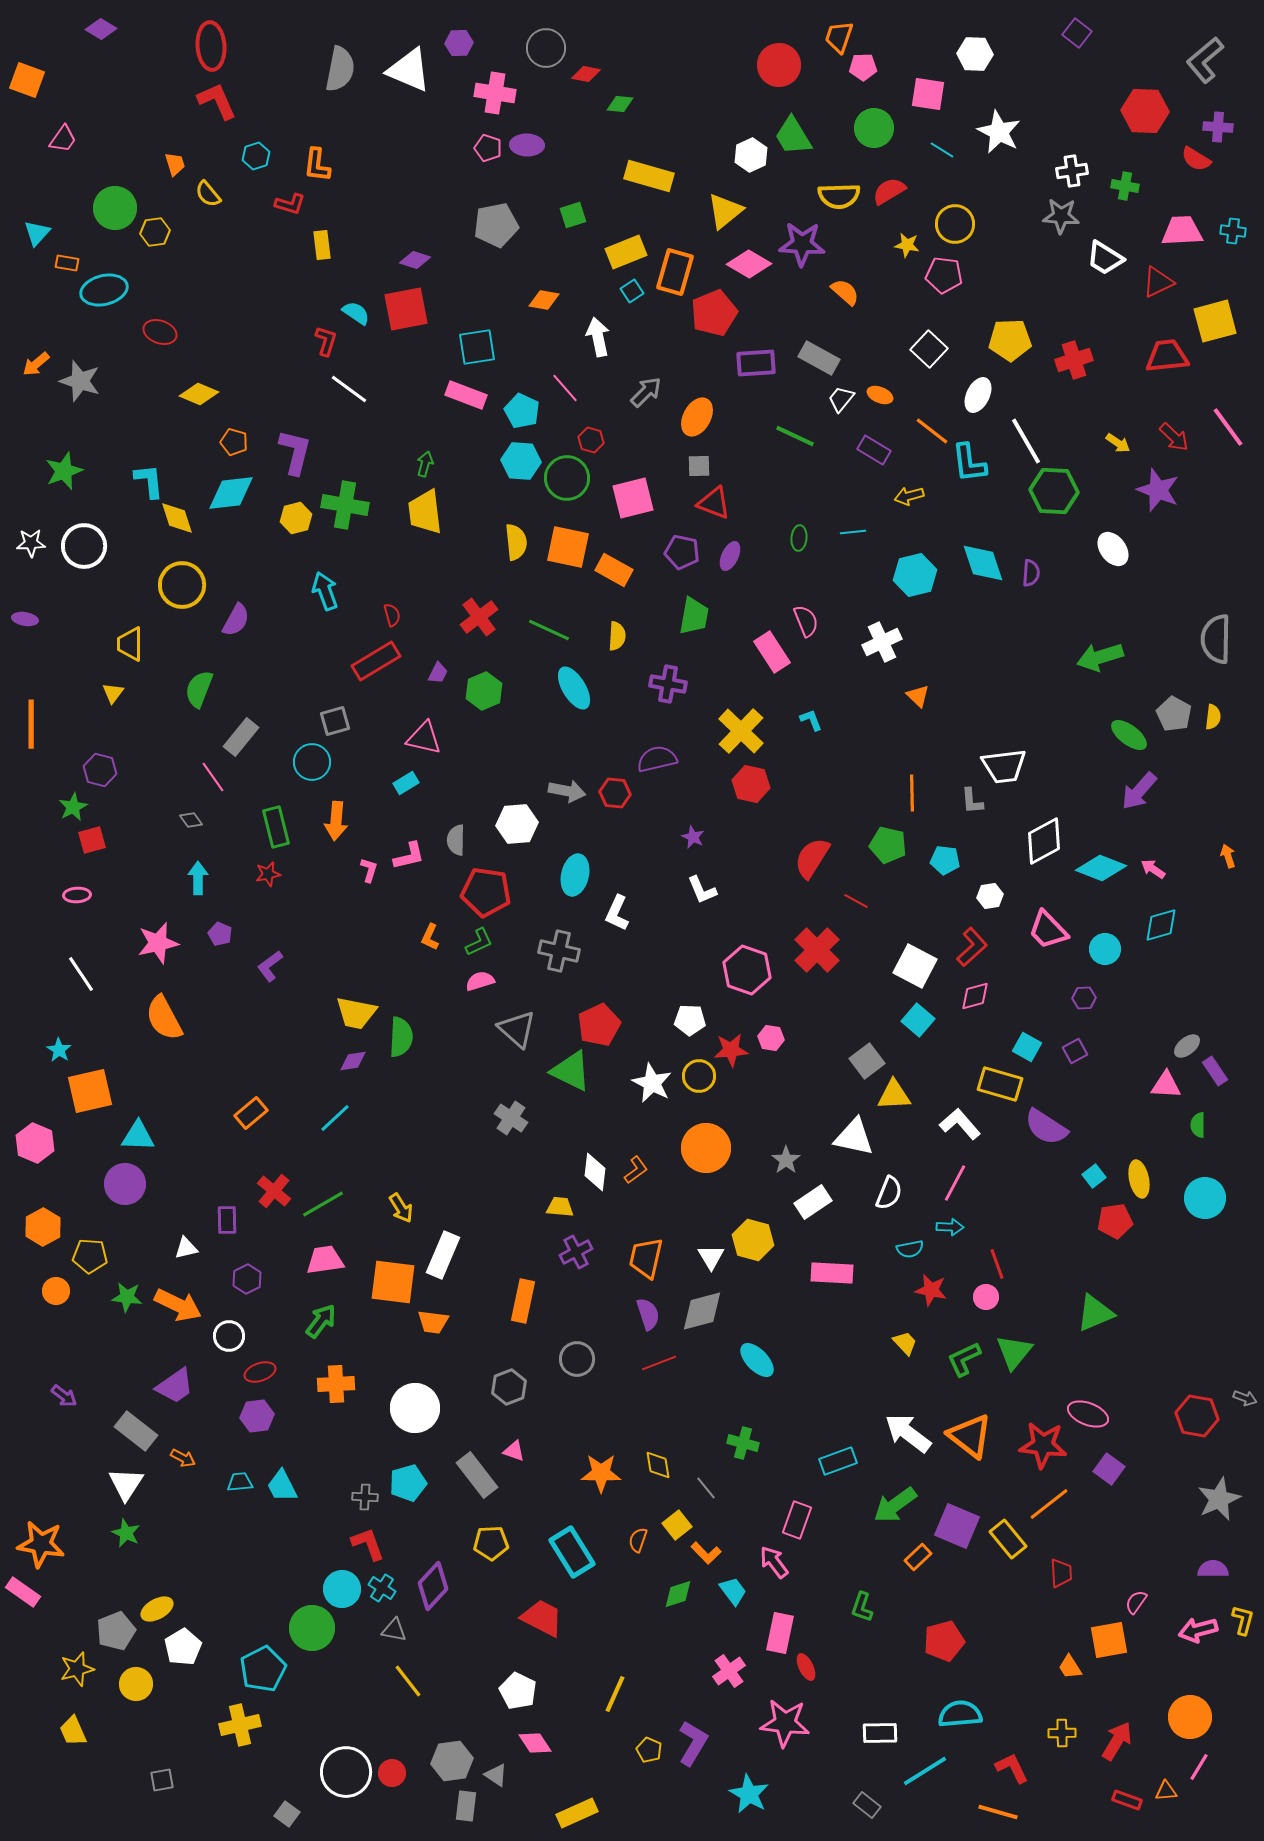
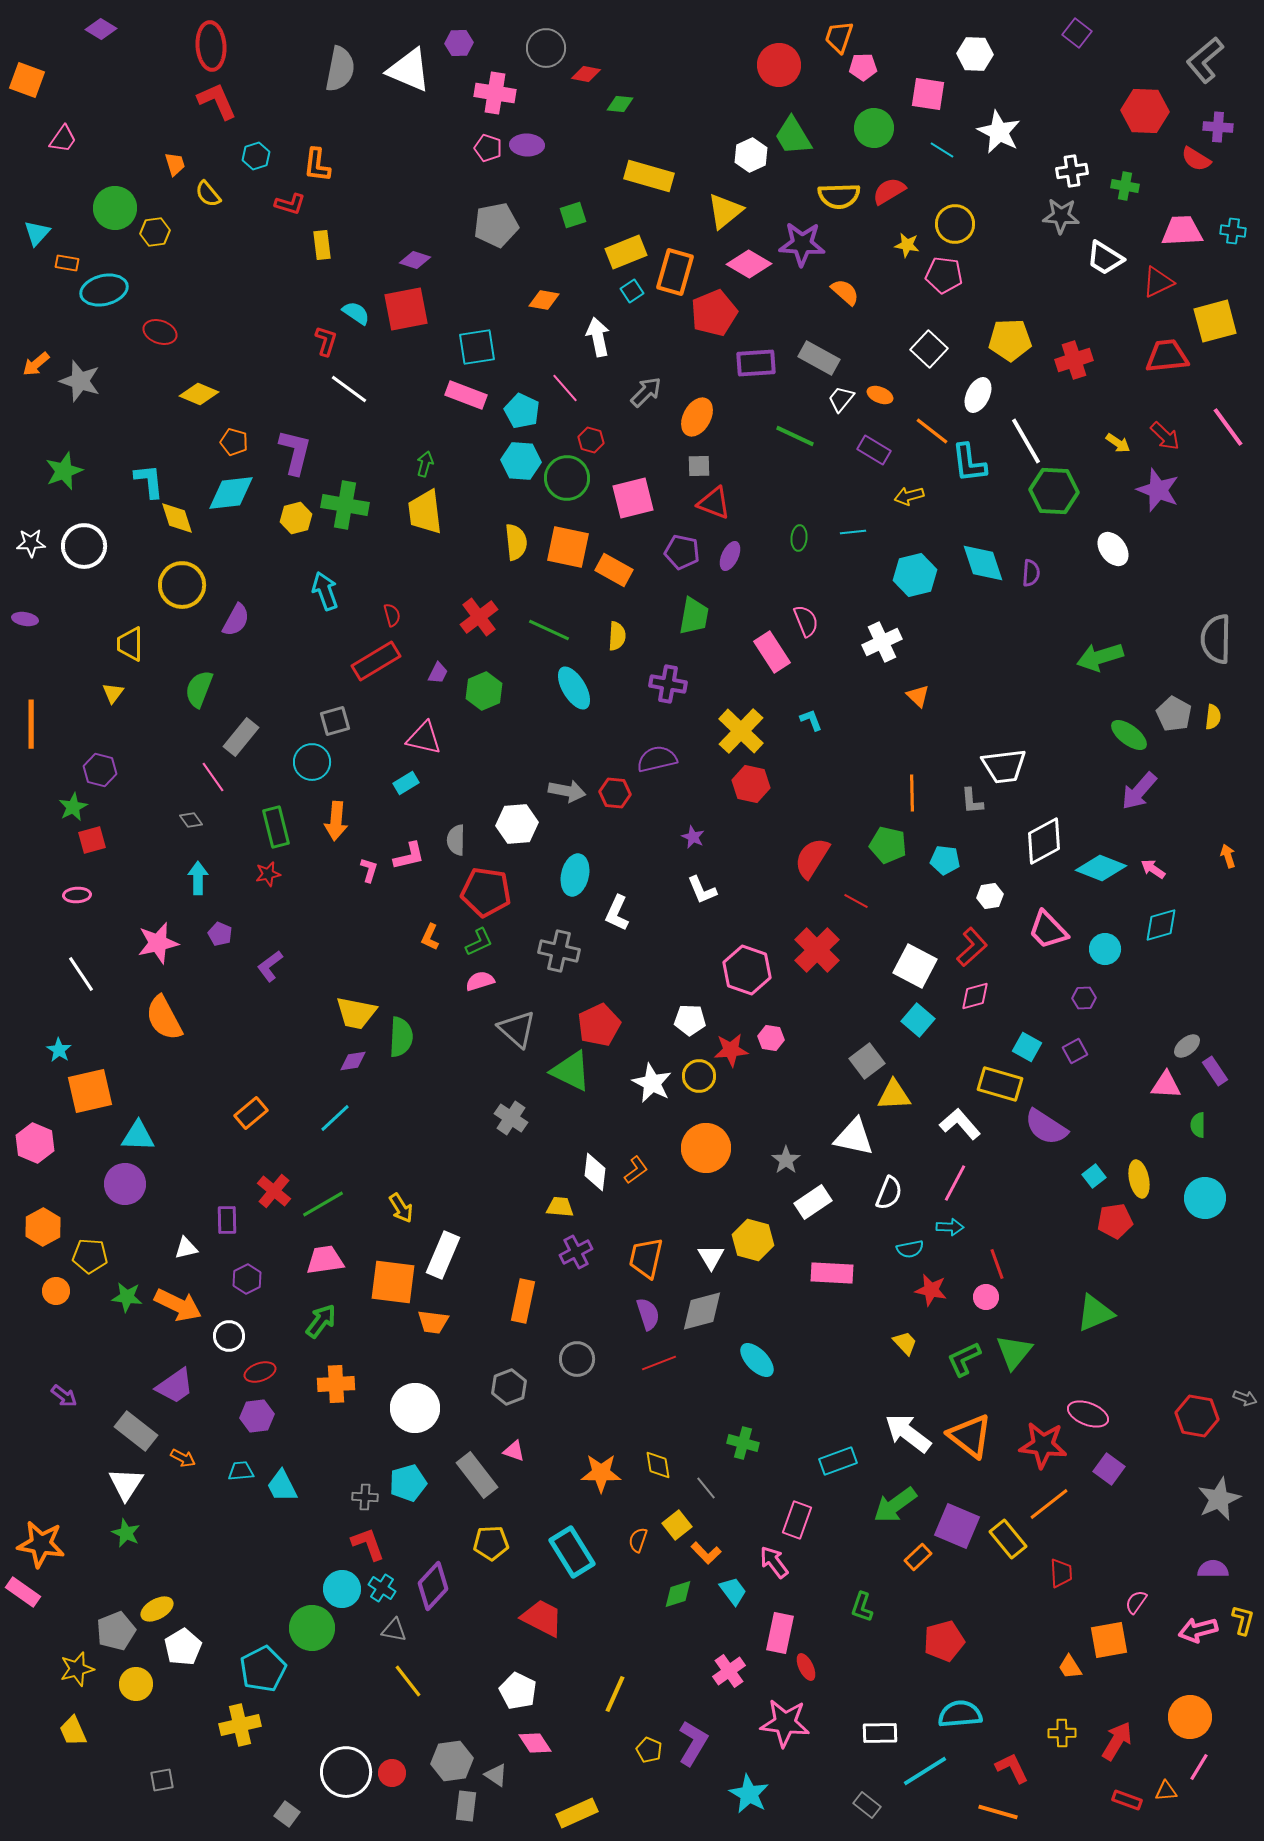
red arrow at (1174, 437): moved 9 px left, 1 px up
cyan trapezoid at (240, 1482): moved 1 px right, 11 px up
